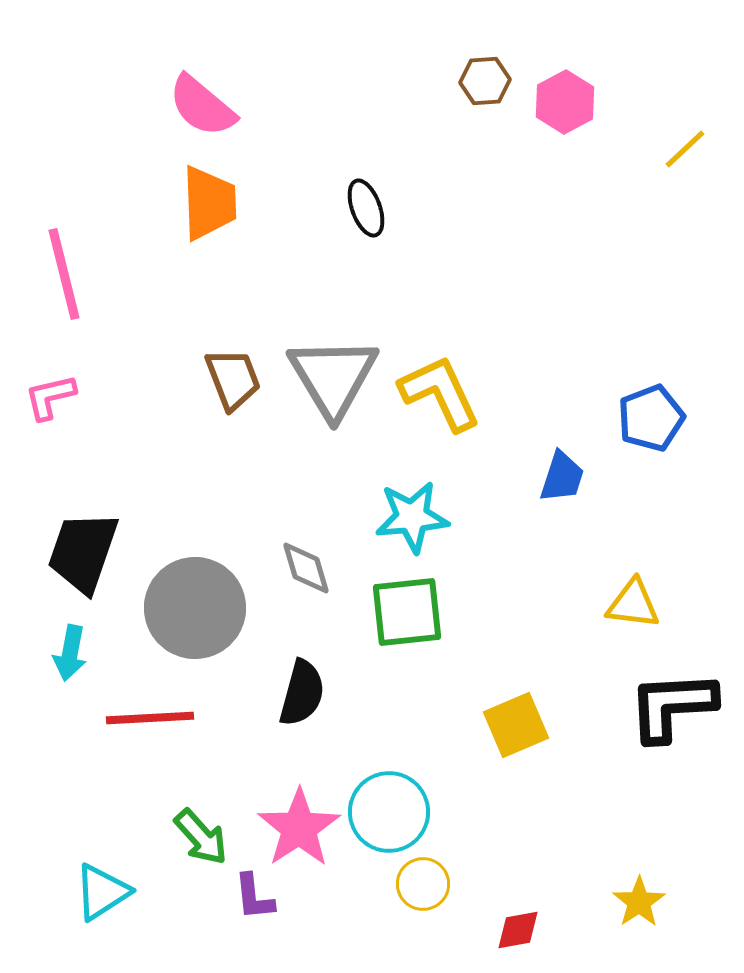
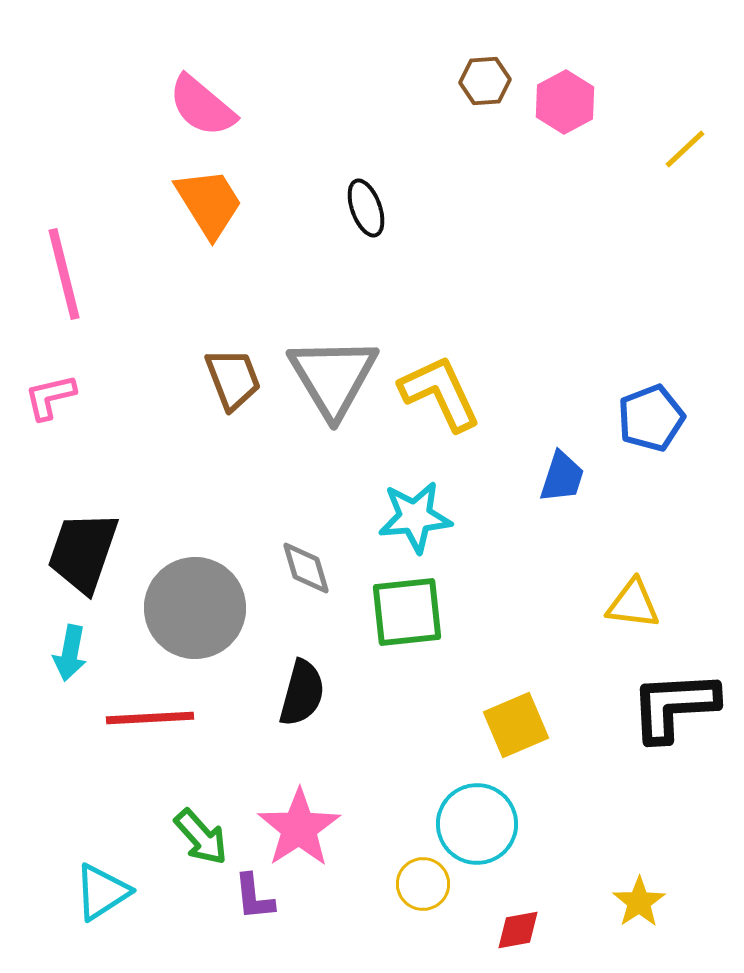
orange trapezoid: rotated 30 degrees counterclockwise
cyan star: moved 3 px right
black L-shape: moved 2 px right
cyan circle: moved 88 px right, 12 px down
